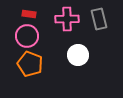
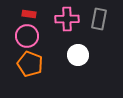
gray rectangle: rotated 25 degrees clockwise
